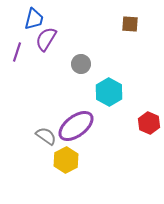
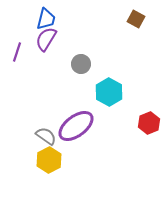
blue trapezoid: moved 12 px right
brown square: moved 6 px right, 5 px up; rotated 24 degrees clockwise
red hexagon: rotated 15 degrees clockwise
yellow hexagon: moved 17 px left
